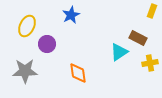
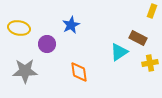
blue star: moved 10 px down
yellow ellipse: moved 8 px left, 2 px down; rotated 75 degrees clockwise
orange diamond: moved 1 px right, 1 px up
